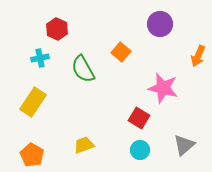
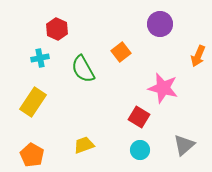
orange square: rotated 12 degrees clockwise
red square: moved 1 px up
